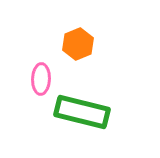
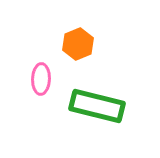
green rectangle: moved 15 px right, 6 px up
